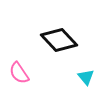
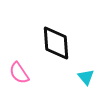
black diamond: moved 3 px left, 3 px down; rotated 39 degrees clockwise
